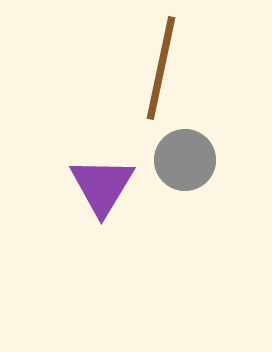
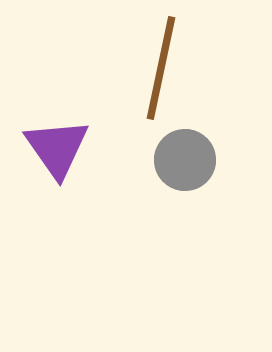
purple triangle: moved 45 px left, 38 px up; rotated 6 degrees counterclockwise
